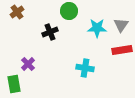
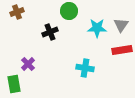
brown cross: rotated 16 degrees clockwise
